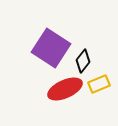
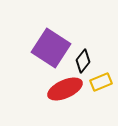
yellow rectangle: moved 2 px right, 2 px up
